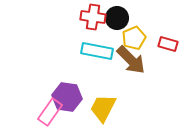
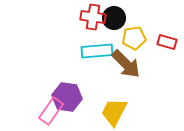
black circle: moved 3 px left
yellow pentagon: rotated 15 degrees clockwise
red rectangle: moved 1 px left, 2 px up
cyan rectangle: rotated 16 degrees counterclockwise
brown arrow: moved 5 px left, 4 px down
yellow trapezoid: moved 11 px right, 4 px down
pink rectangle: moved 1 px right, 1 px up
